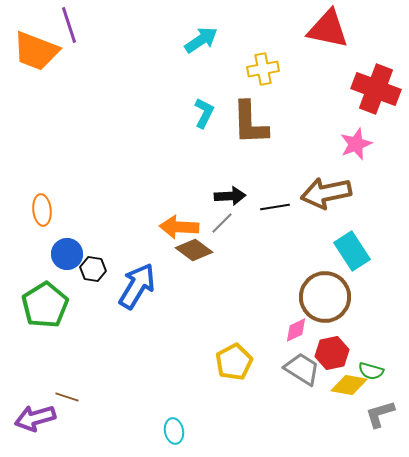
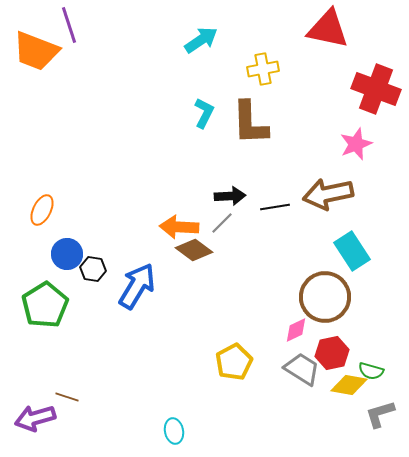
brown arrow: moved 2 px right, 1 px down
orange ellipse: rotated 32 degrees clockwise
